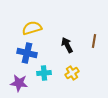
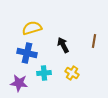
black arrow: moved 4 px left
yellow cross: rotated 24 degrees counterclockwise
